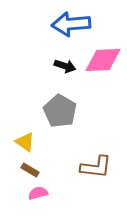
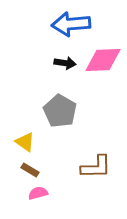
black arrow: moved 3 px up; rotated 10 degrees counterclockwise
brown L-shape: rotated 8 degrees counterclockwise
